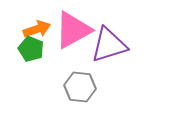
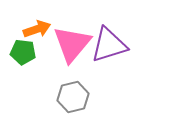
pink triangle: moved 1 px left, 14 px down; rotated 21 degrees counterclockwise
green pentagon: moved 8 px left, 3 px down; rotated 15 degrees counterclockwise
gray hexagon: moved 7 px left, 10 px down; rotated 20 degrees counterclockwise
